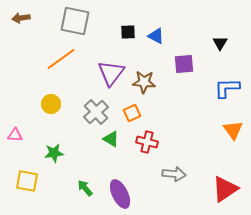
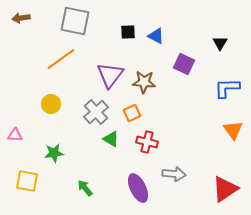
purple square: rotated 30 degrees clockwise
purple triangle: moved 1 px left, 2 px down
purple ellipse: moved 18 px right, 6 px up
